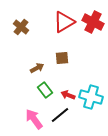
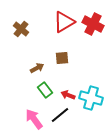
red cross: moved 2 px down
brown cross: moved 2 px down
cyan cross: moved 1 px down
